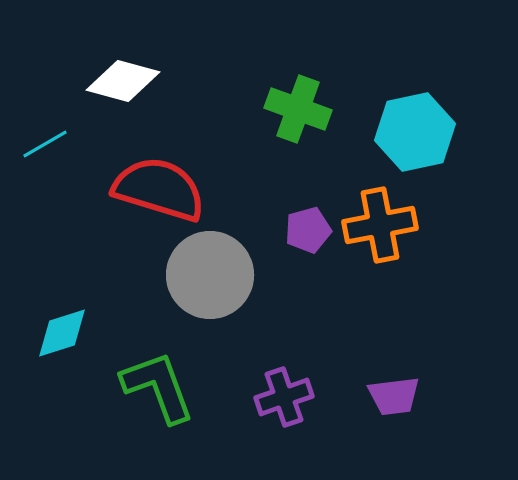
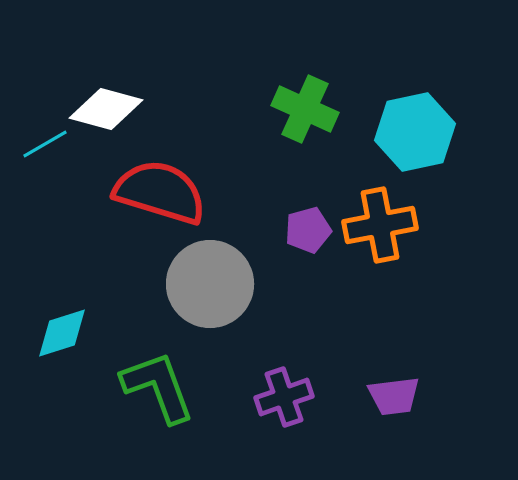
white diamond: moved 17 px left, 28 px down
green cross: moved 7 px right; rotated 4 degrees clockwise
red semicircle: moved 1 px right, 3 px down
gray circle: moved 9 px down
